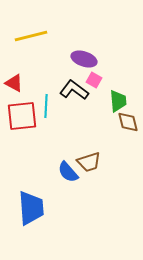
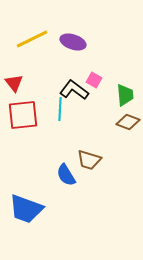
yellow line: moved 1 px right, 3 px down; rotated 12 degrees counterclockwise
purple ellipse: moved 11 px left, 17 px up
red triangle: rotated 24 degrees clockwise
green trapezoid: moved 7 px right, 6 px up
cyan line: moved 14 px right, 3 px down
red square: moved 1 px right, 1 px up
brown diamond: rotated 55 degrees counterclockwise
brown trapezoid: moved 2 px up; rotated 35 degrees clockwise
blue semicircle: moved 2 px left, 3 px down; rotated 10 degrees clockwise
blue trapezoid: moved 5 px left, 1 px down; rotated 114 degrees clockwise
